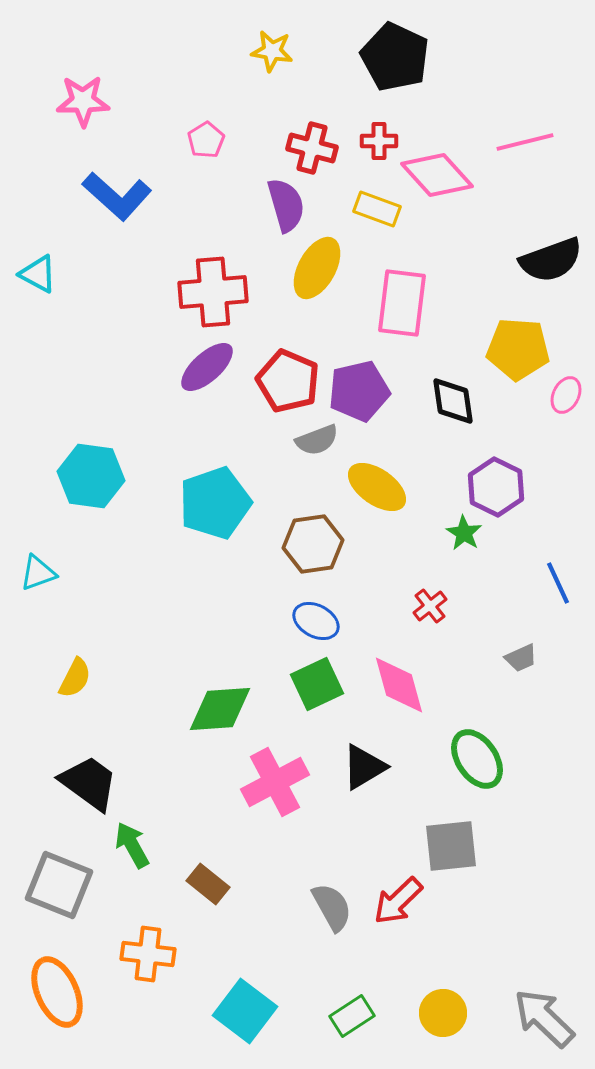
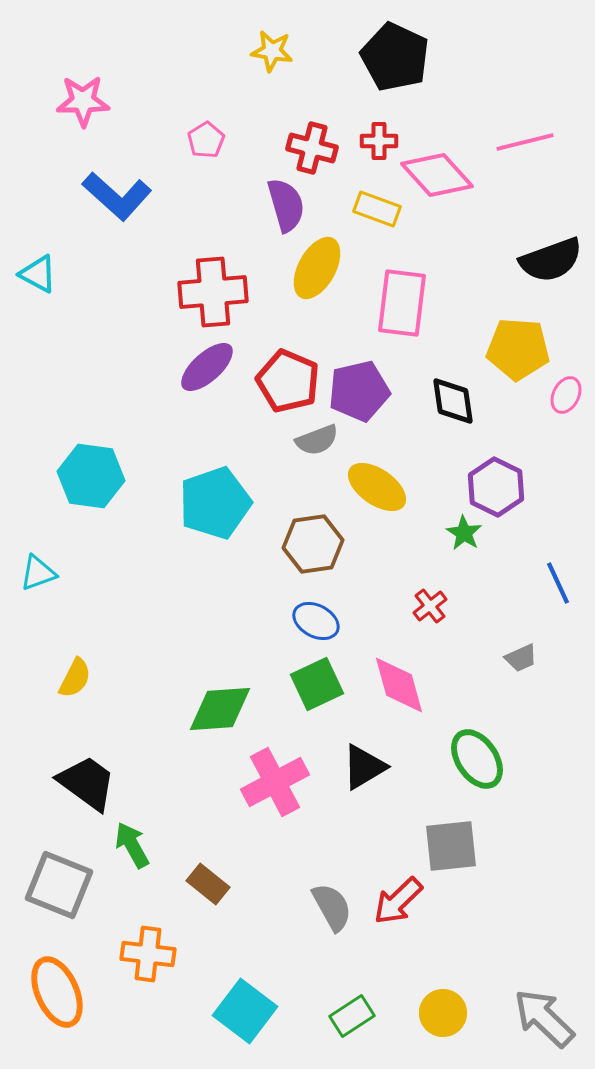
black trapezoid at (89, 783): moved 2 px left
